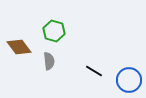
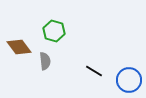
gray semicircle: moved 4 px left
